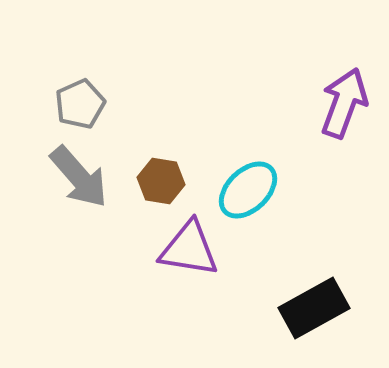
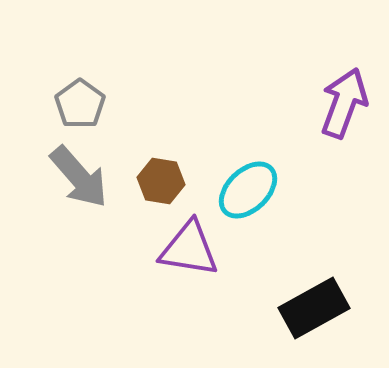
gray pentagon: rotated 12 degrees counterclockwise
